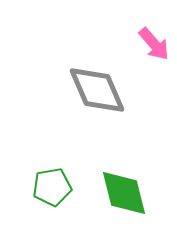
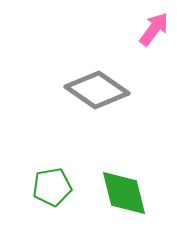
pink arrow: moved 15 px up; rotated 102 degrees counterclockwise
gray diamond: rotated 32 degrees counterclockwise
